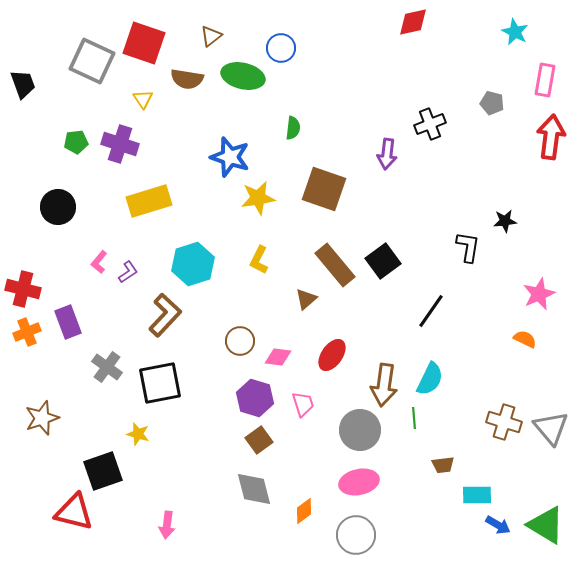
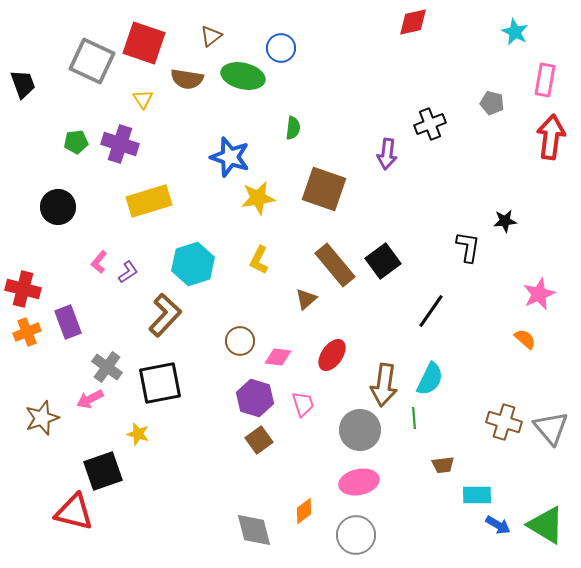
orange semicircle at (525, 339): rotated 15 degrees clockwise
gray diamond at (254, 489): moved 41 px down
pink arrow at (167, 525): moved 77 px left, 126 px up; rotated 56 degrees clockwise
